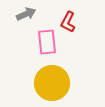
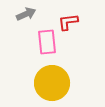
red L-shape: rotated 55 degrees clockwise
